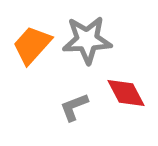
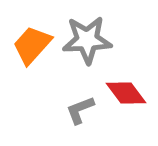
red diamond: rotated 9 degrees counterclockwise
gray L-shape: moved 6 px right, 3 px down
